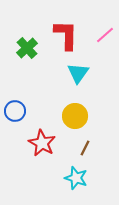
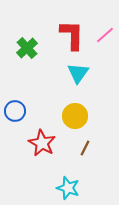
red L-shape: moved 6 px right
cyan star: moved 8 px left, 10 px down
